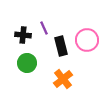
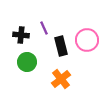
black cross: moved 2 px left
green circle: moved 1 px up
orange cross: moved 2 px left
